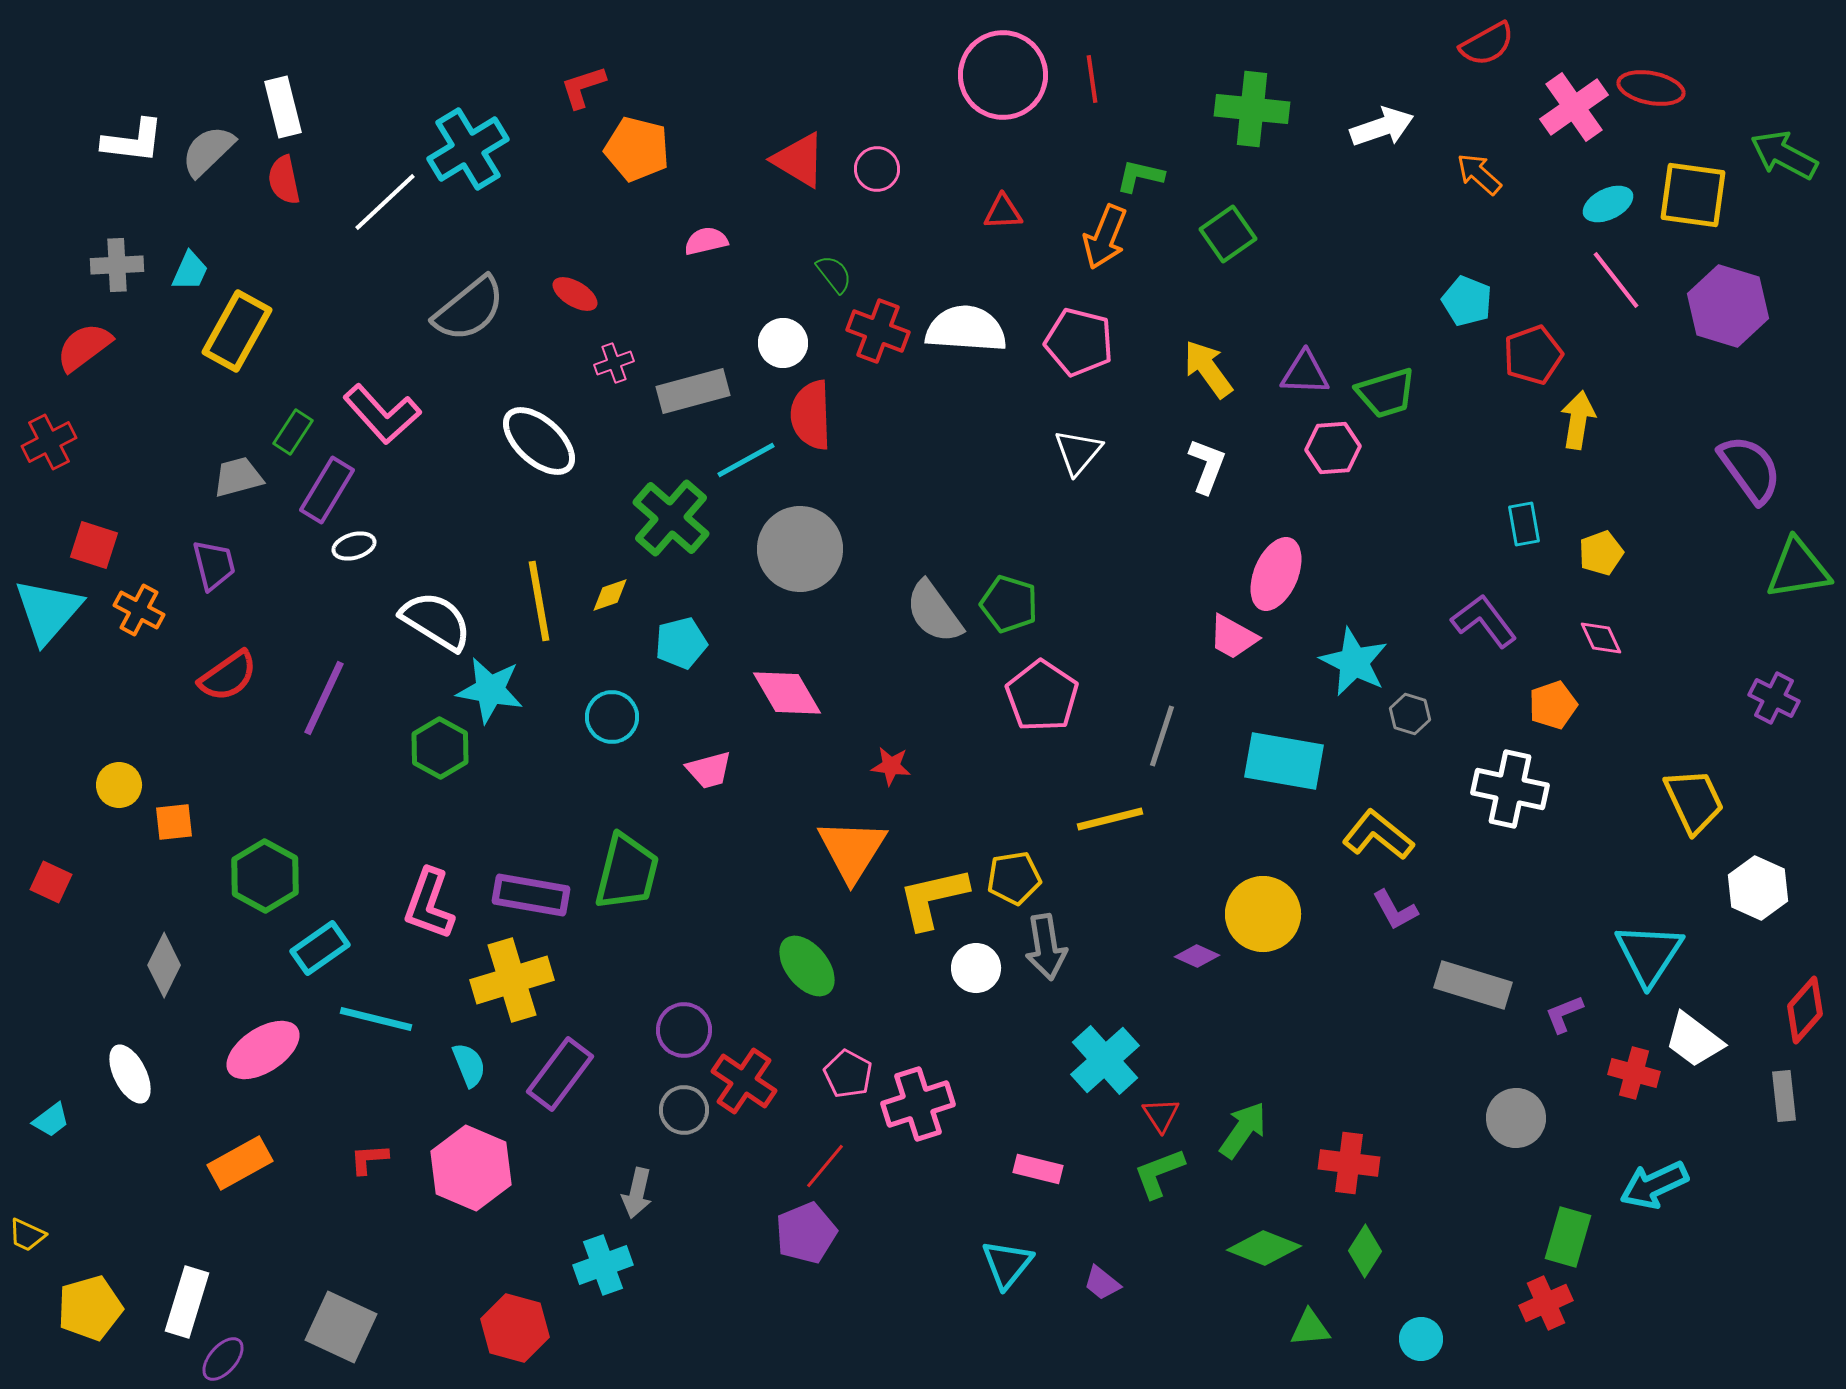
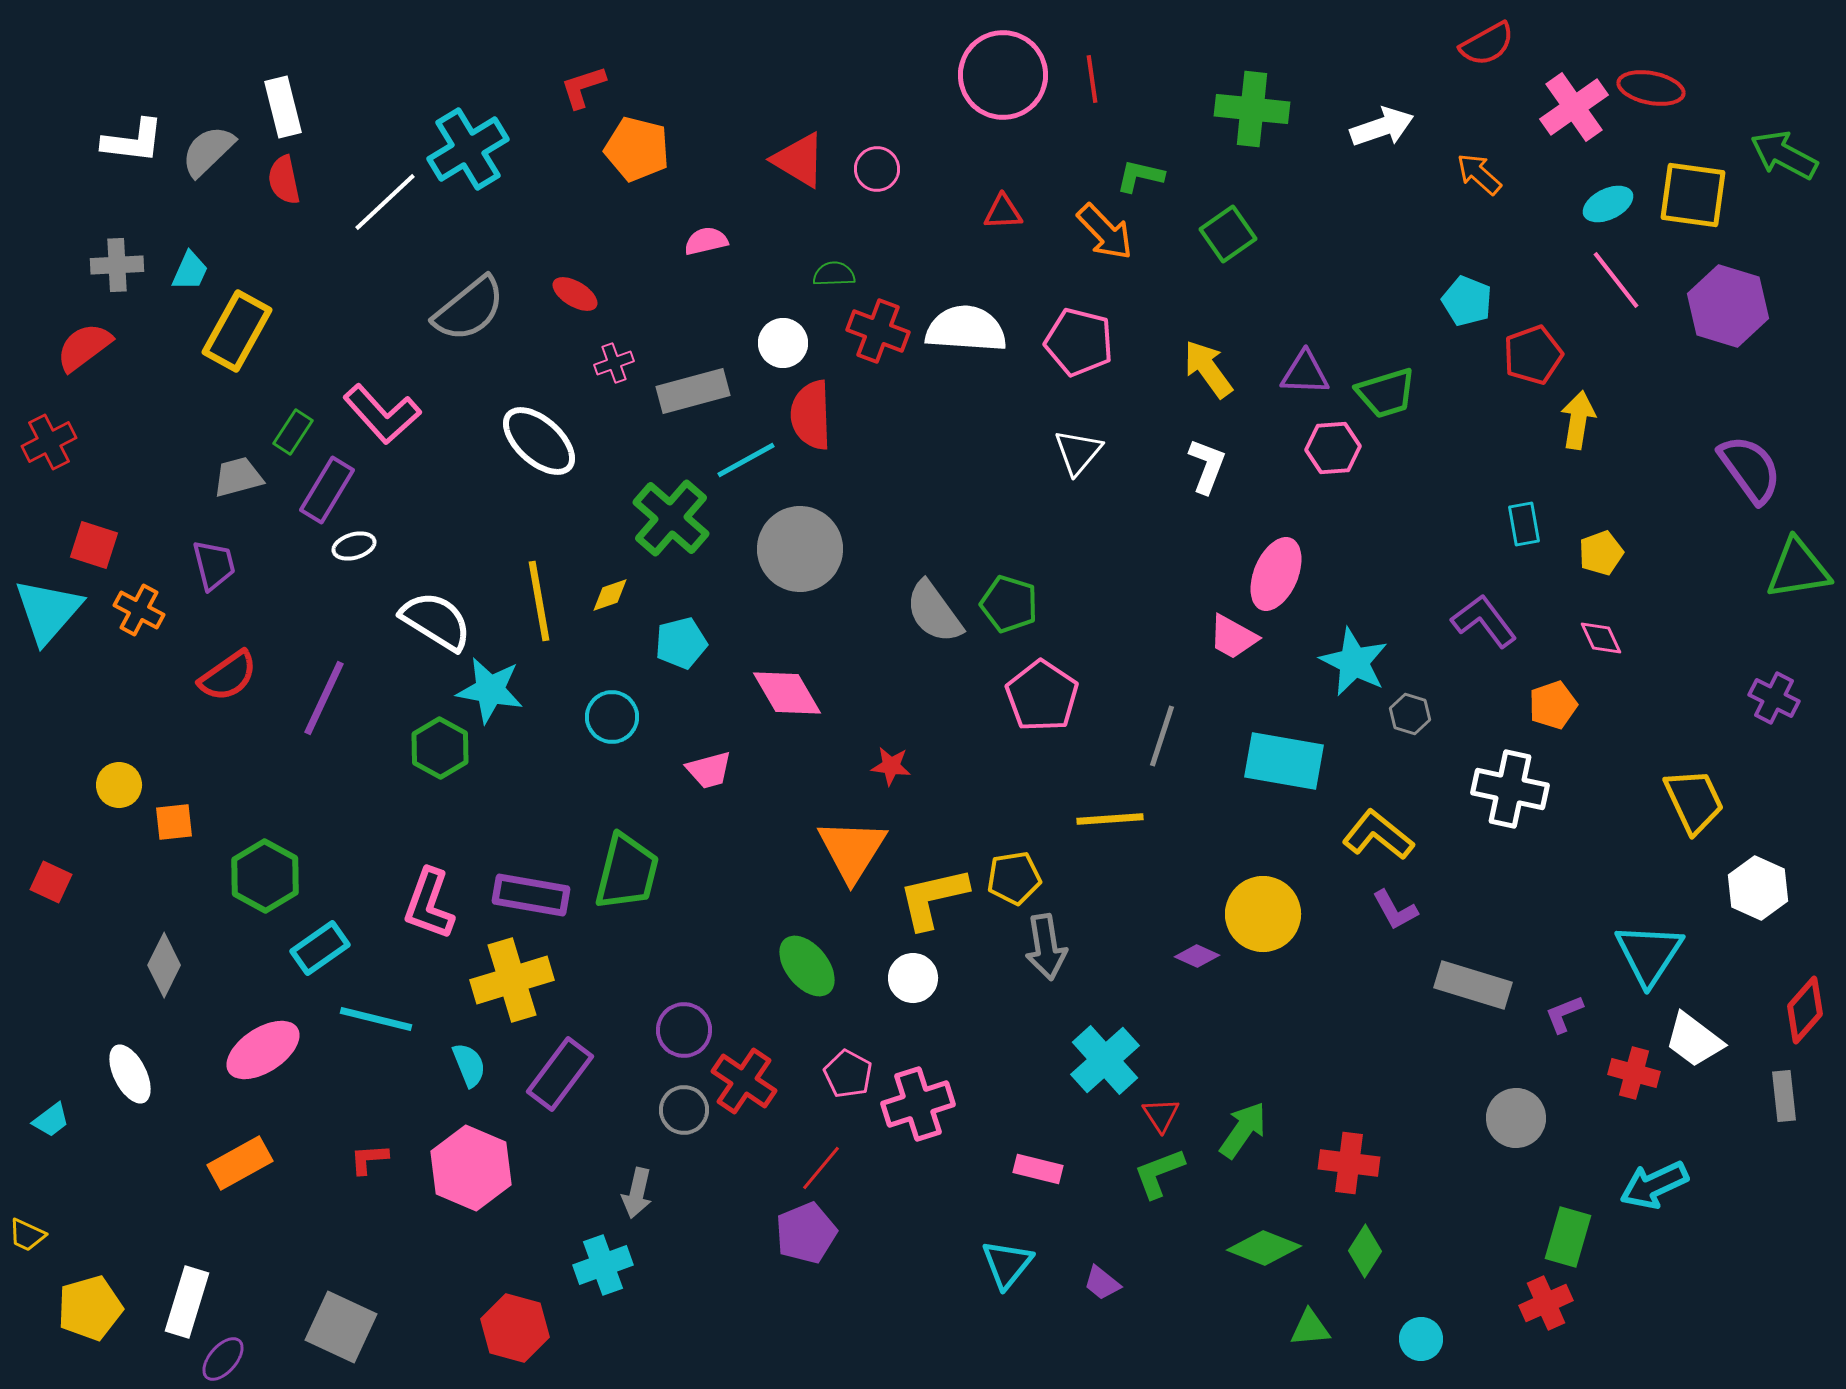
orange arrow at (1105, 237): moved 5 px up; rotated 66 degrees counterclockwise
green semicircle at (834, 274): rotated 54 degrees counterclockwise
yellow line at (1110, 819): rotated 10 degrees clockwise
white circle at (976, 968): moved 63 px left, 10 px down
red line at (825, 1166): moved 4 px left, 2 px down
